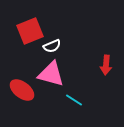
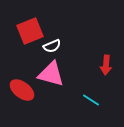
cyan line: moved 17 px right
